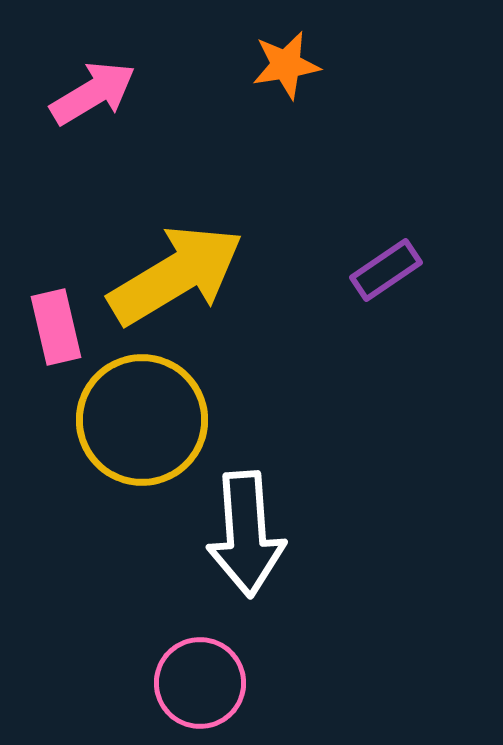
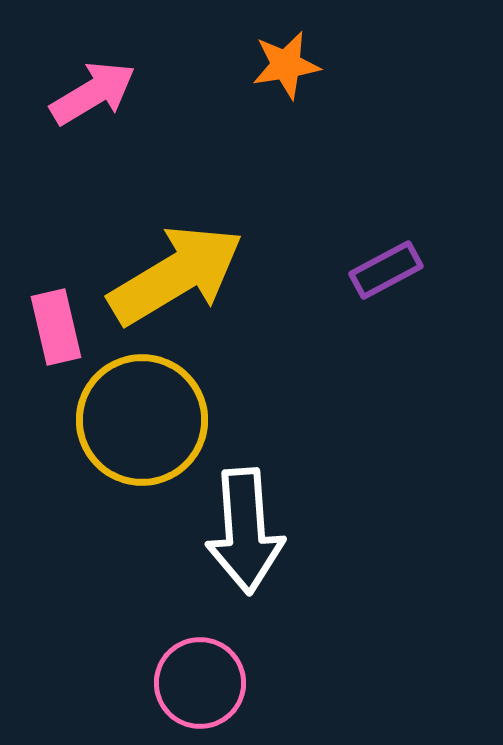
purple rectangle: rotated 6 degrees clockwise
white arrow: moved 1 px left, 3 px up
